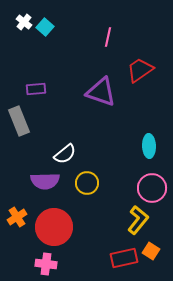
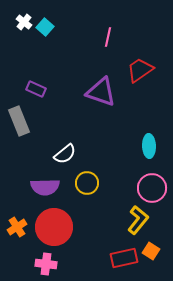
purple rectangle: rotated 30 degrees clockwise
purple semicircle: moved 6 px down
orange cross: moved 10 px down
